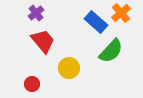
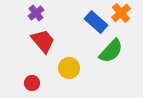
red circle: moved 1 px up
